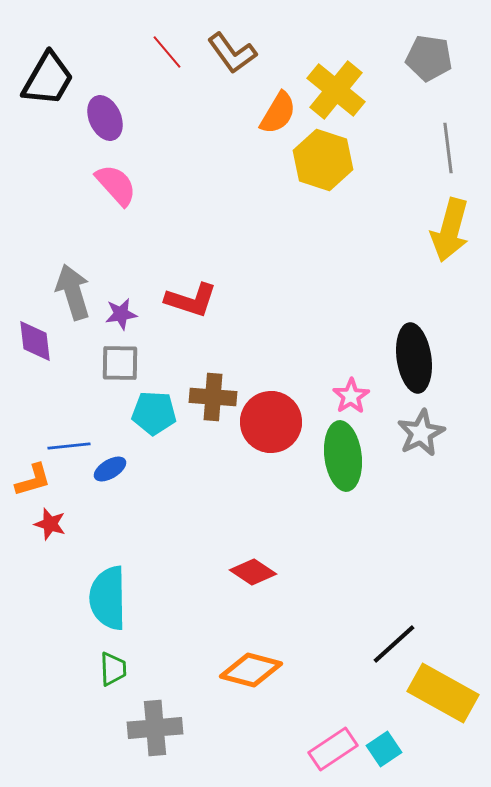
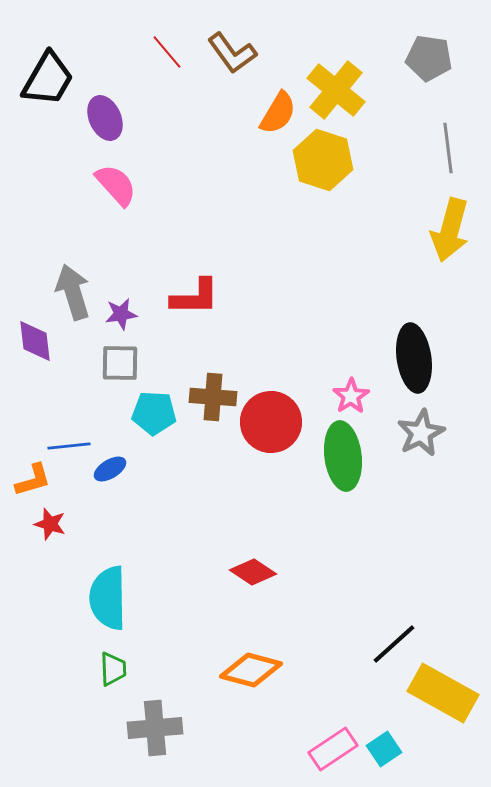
red L-shape: moved 4 px right, 3 px up; rotated 18 degrees counterclockwise
